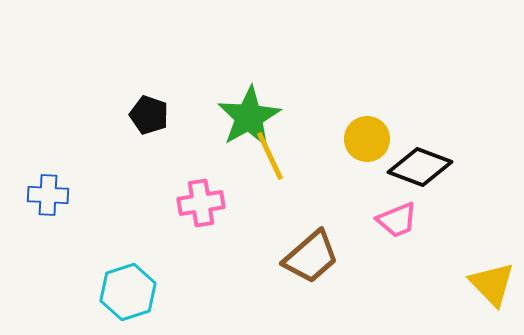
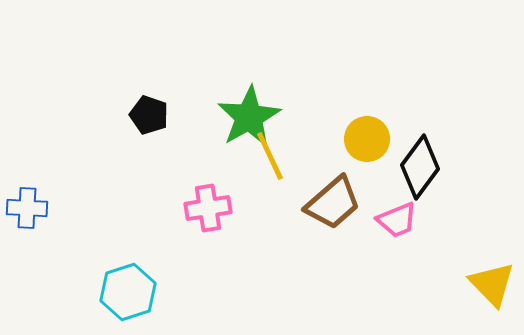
black diamond: rotated 74 degrees counterclockwise
blue cross: moved 21 px left, 13 px down
pink cross: moved 7 px right, 5 px down
brown trapezoid: moved 22 px right, 54 px up
